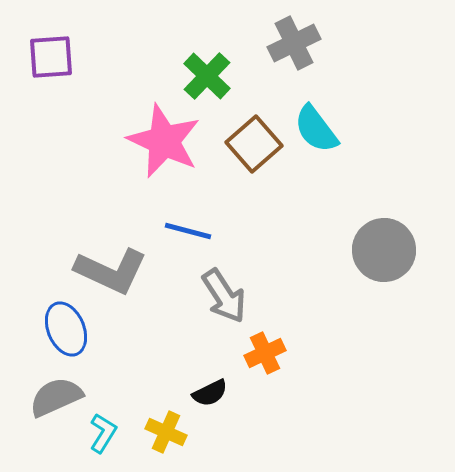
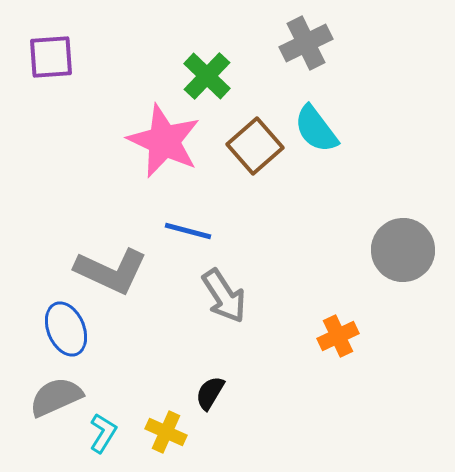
gray cross: moved 12 px right
brown square: moved 1 px right, 2 px down
gray circle: moved 19 px right
orange cross: moved 73 px right, 17 px up
black semicircle: rotated 147 degrees clockwise
